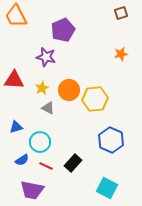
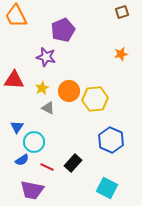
brown square: moved 1 px right, 1 px up
orange circle: moved 1 px down
blue triangle: moved 1 px right; rotated 40 degrees counterclockwise
cyan circle: moved 6 px left
red line: moved 1 px right, 1 px down
